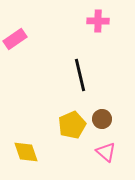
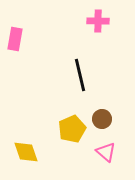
pink rectangle: rotated 45 degrees counterclockwise
yellow pentagon: moved 4 px down
